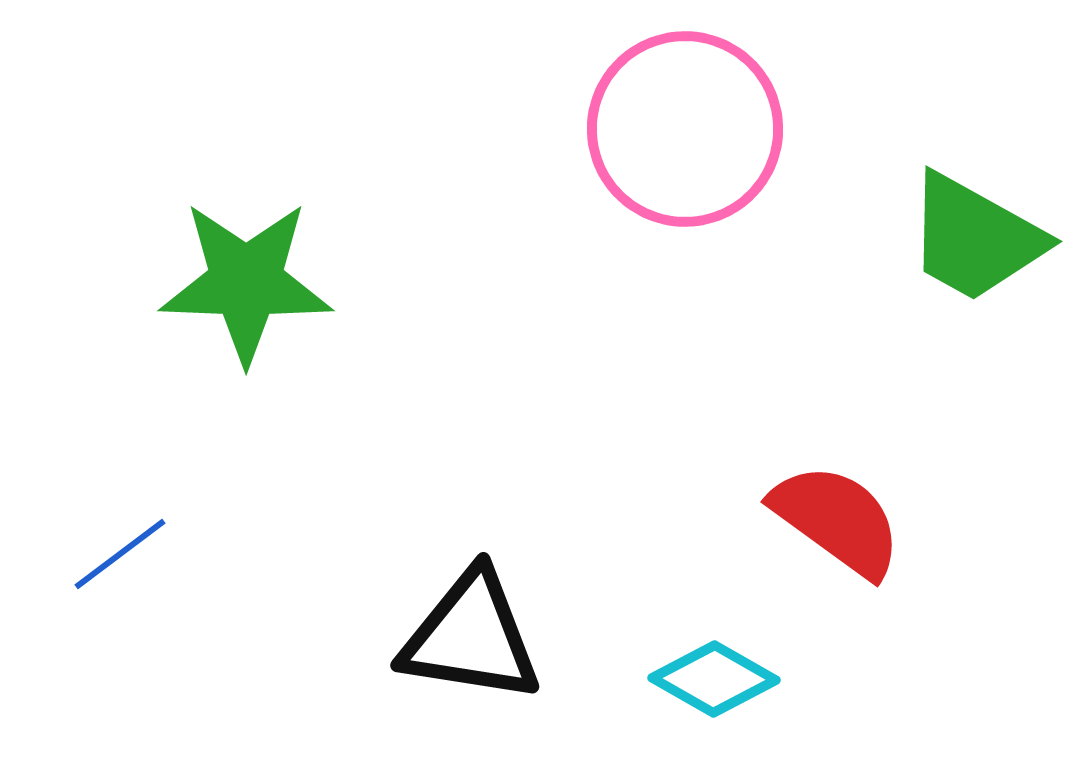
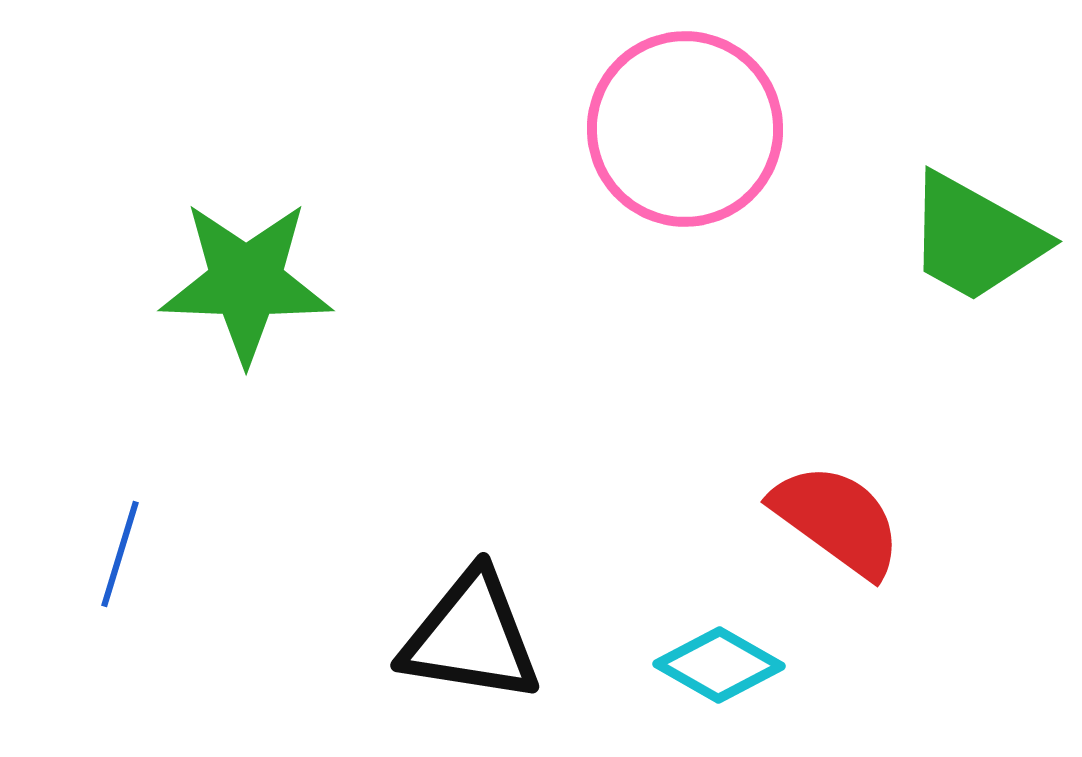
blue line: rotated 36 degrees counterclockwise
cyan diamond: moved 5 px right, 14 px up
